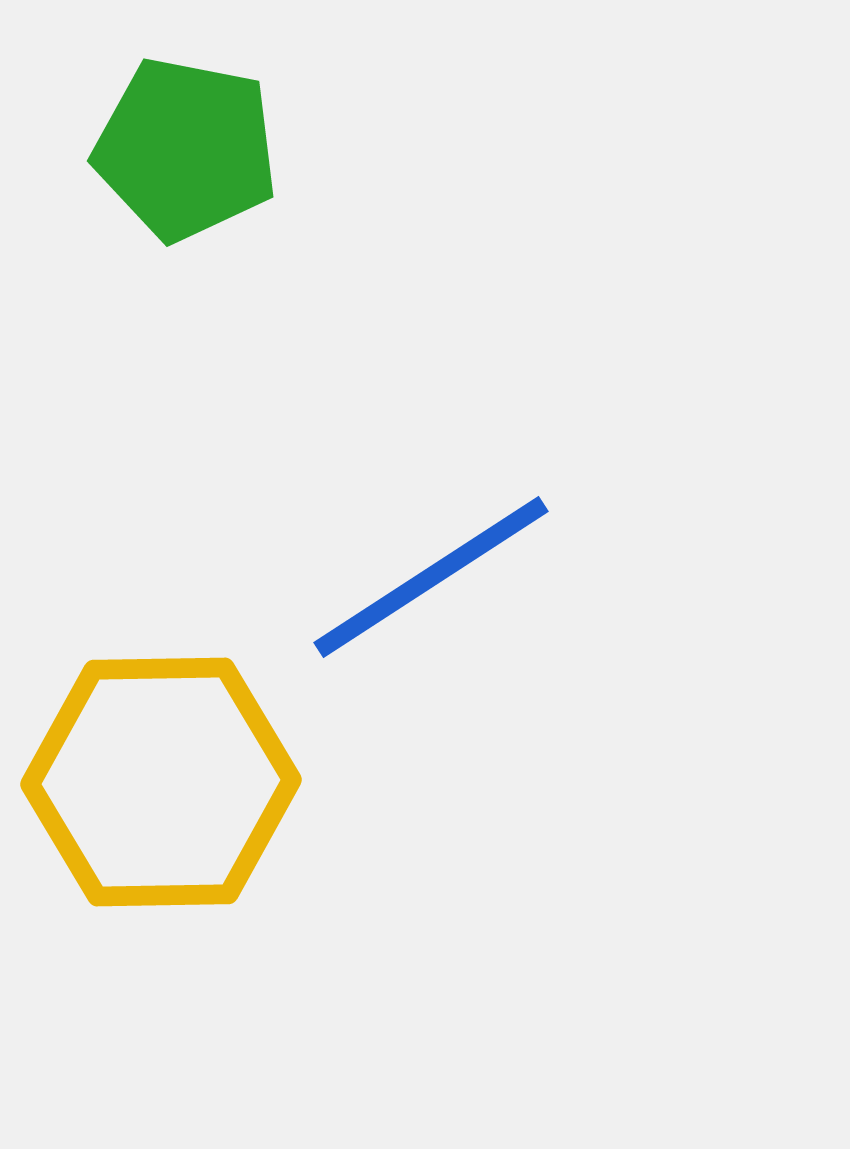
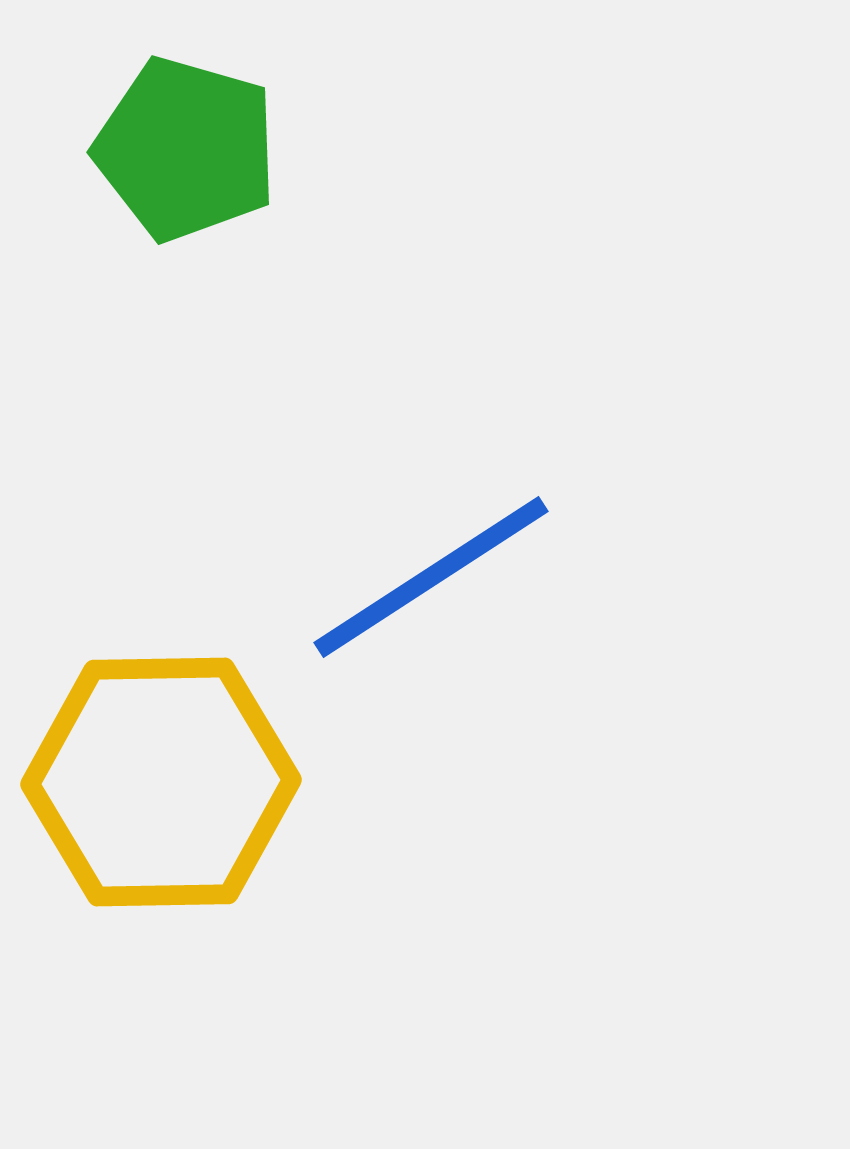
green pentagon: rotated 5 degrees clockwise
